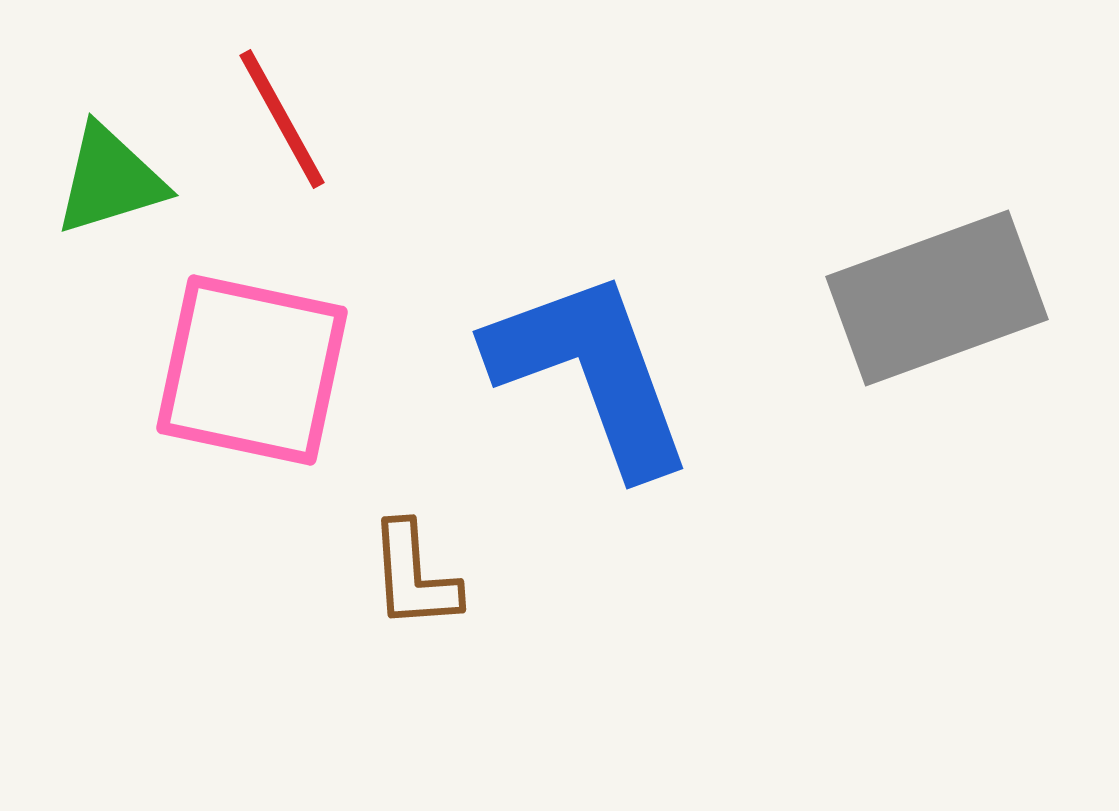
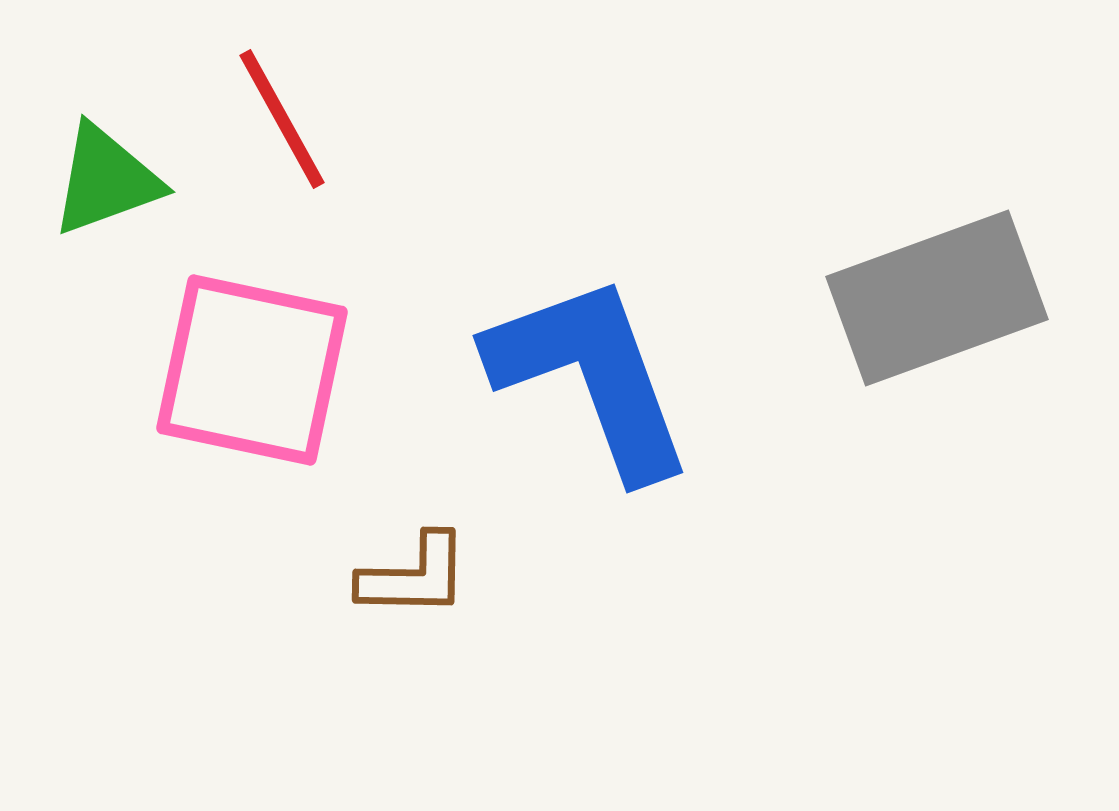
green triangle: moved 4 px left; rotated 3 degrees counterclockwise
blue L-shape: moved 4 px down
brown L-shape: rotated 85 degrees counterclockwise
